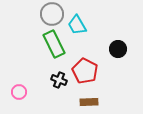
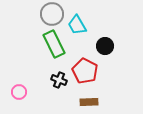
black circle: moved 13 px left, 3 px up
